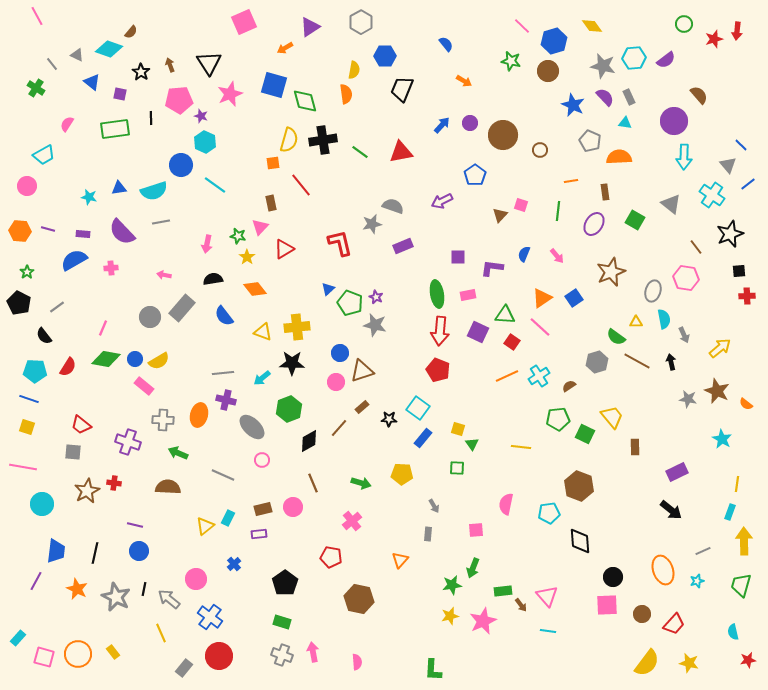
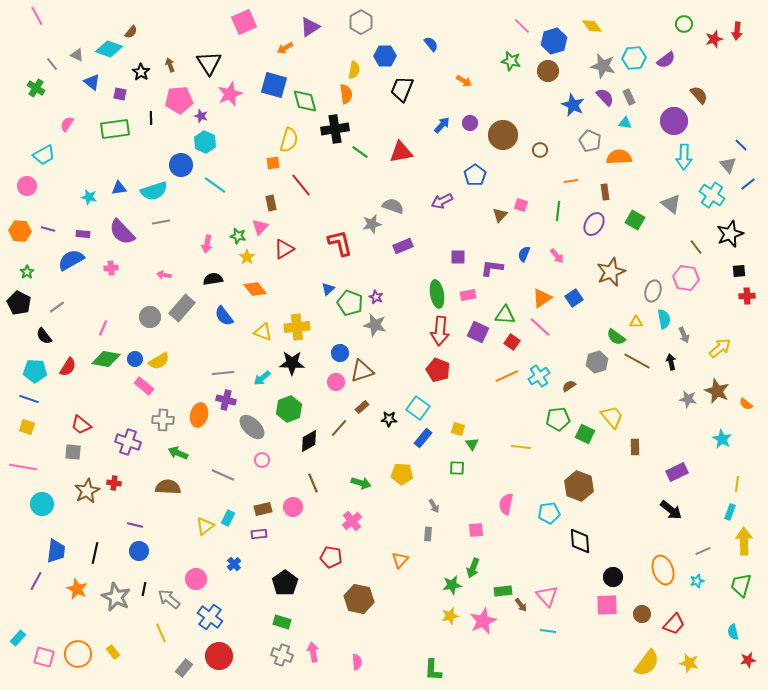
blue semicircle at (446, 44): moved 15 px left
black cross at (323, 140): moved 12 px right, 11 px up
blue semicircle at (74, 260): moved 3 px left
